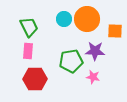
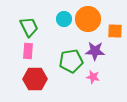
orange circle: moved 1 px right
